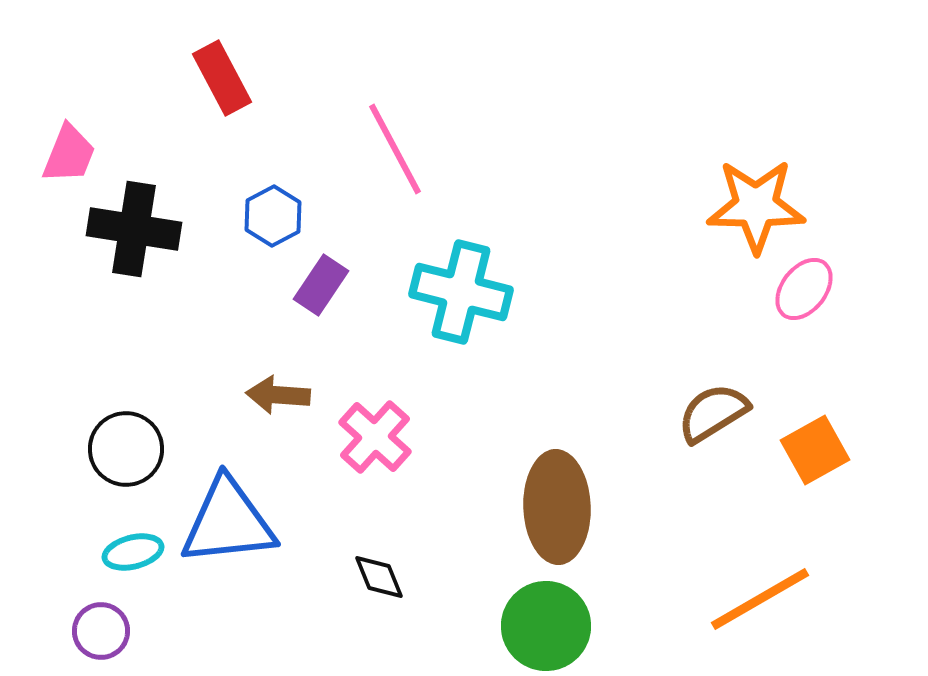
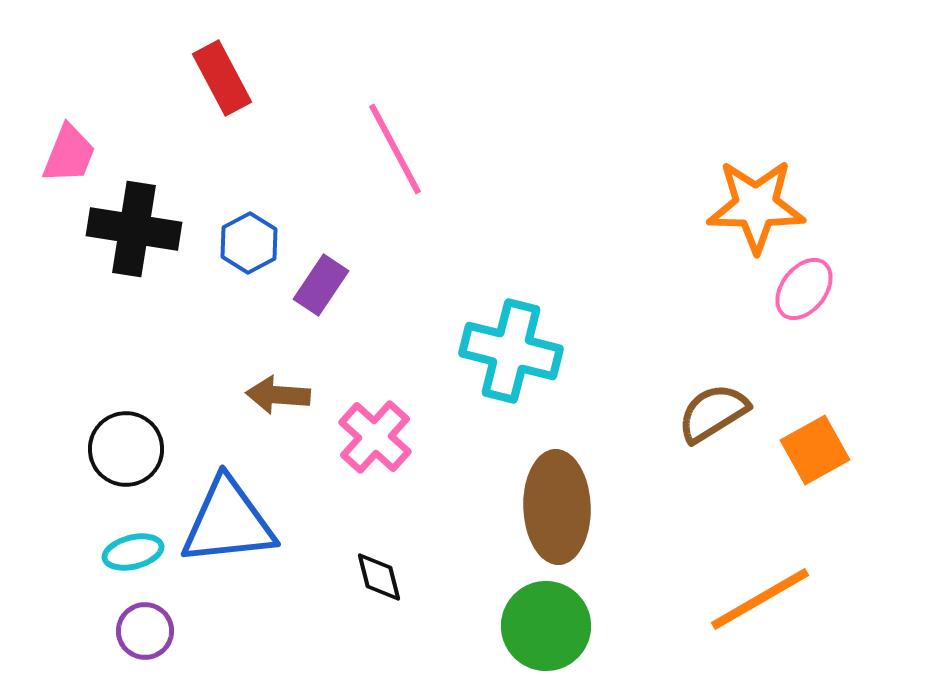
blue hexagon: moved 24 px left, 27 px down
cyan cross: moved 50 px right, 59 px down
black diamond: rotated 8 degrees clockwise
purple circle: moved 44 px right
